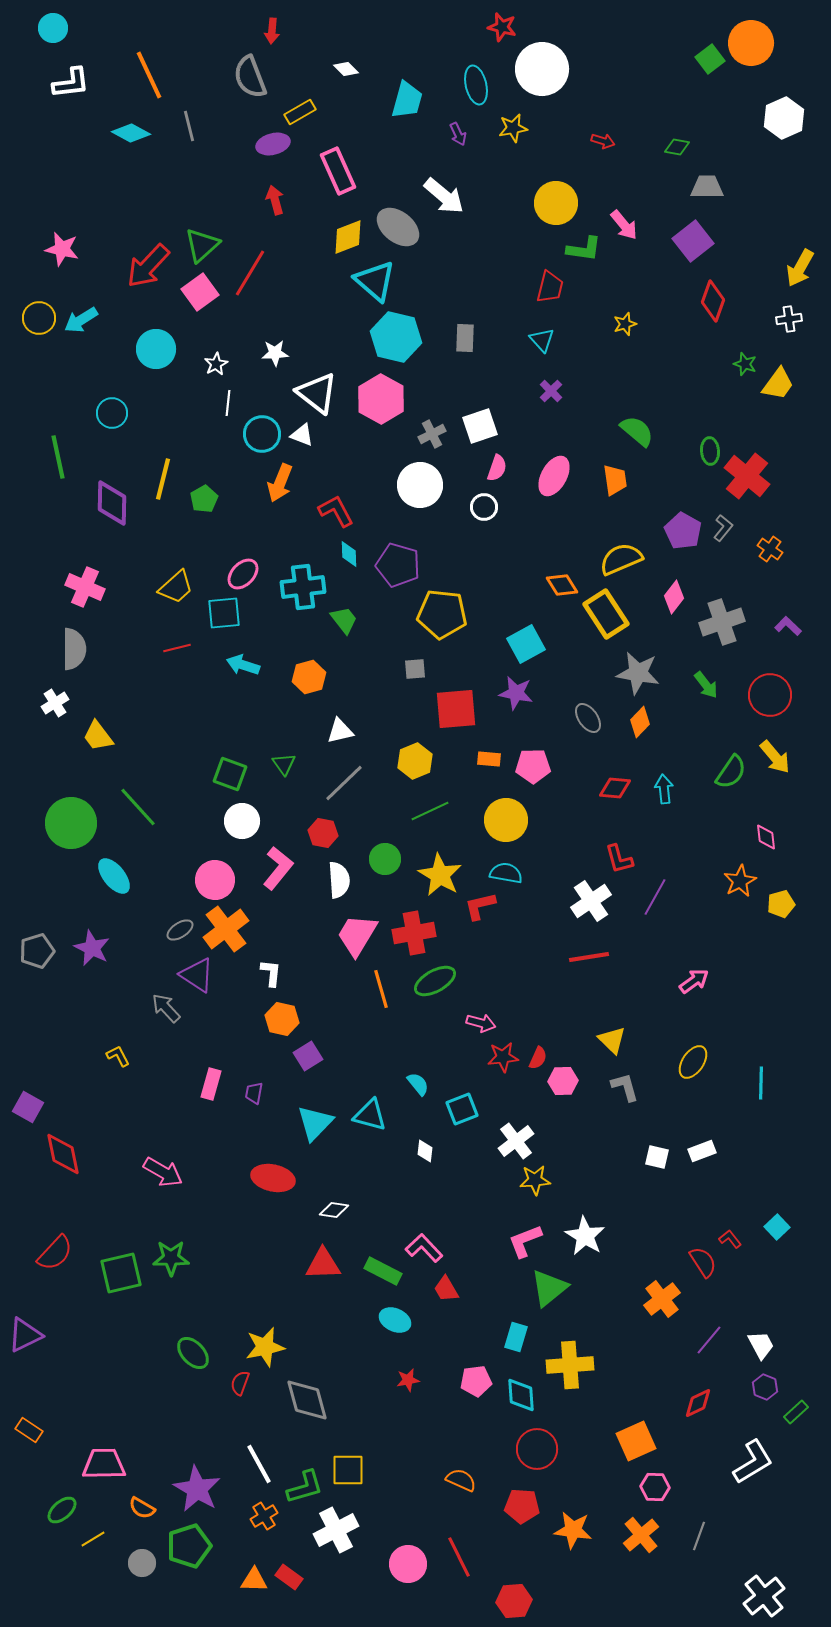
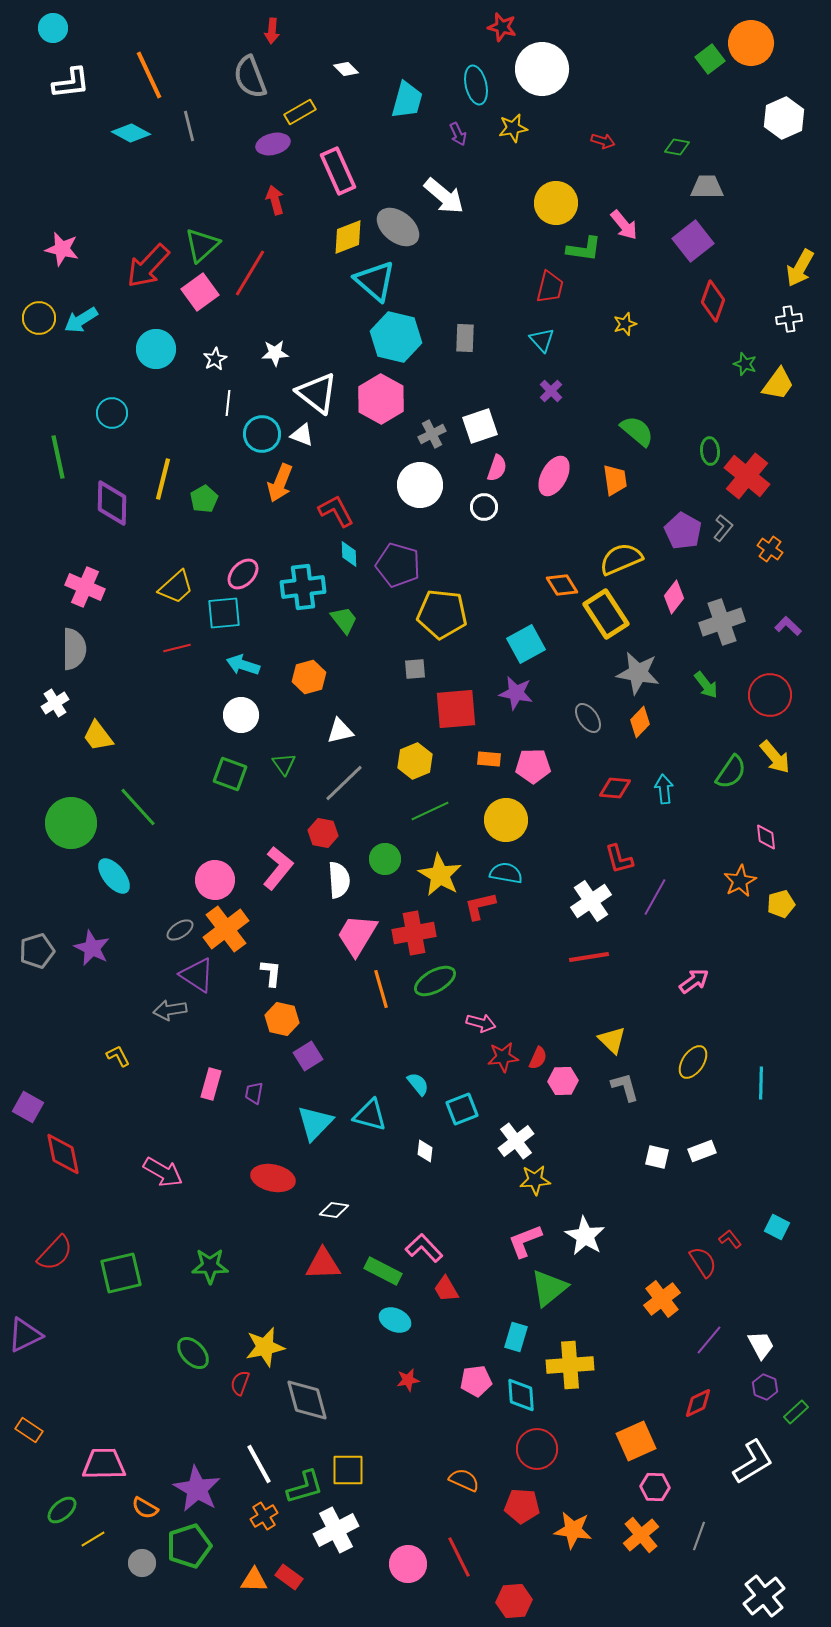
white star at (216, 364): moved 1 px left, 5 px up
white circle at (242, 821): moved 1 px left, 106 px up
gray arrow at (166, 1008): moved 4 px right, 2 px down; rotated 56 degrees counterclockwise
cyan square at (777, 1227): rotated 20 degrees counterclockwise
green star at (171, 1258): moved 39 px right, 8 px down
orange semicircle at (461, 1480): moved 3 px right
orange semicircle at (142, 1508): moved 3 px right
